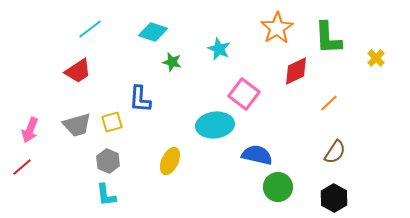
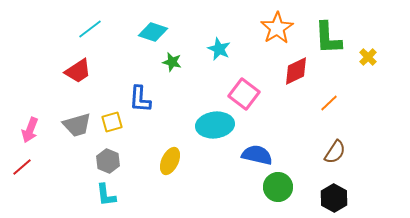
yellow cross: moved 8 px left, 1 px up
